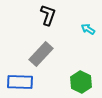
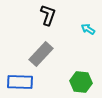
green hexagon: rotated 20 degrees counterclockwise
